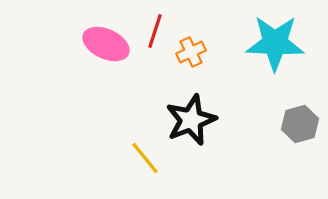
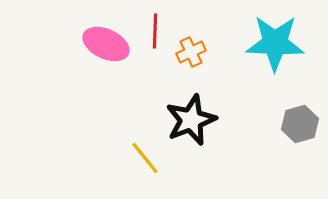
red line: rotated 16 degrees counterclockwise
